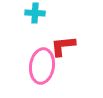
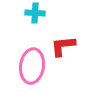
pink ellipse: moved 10 px left
